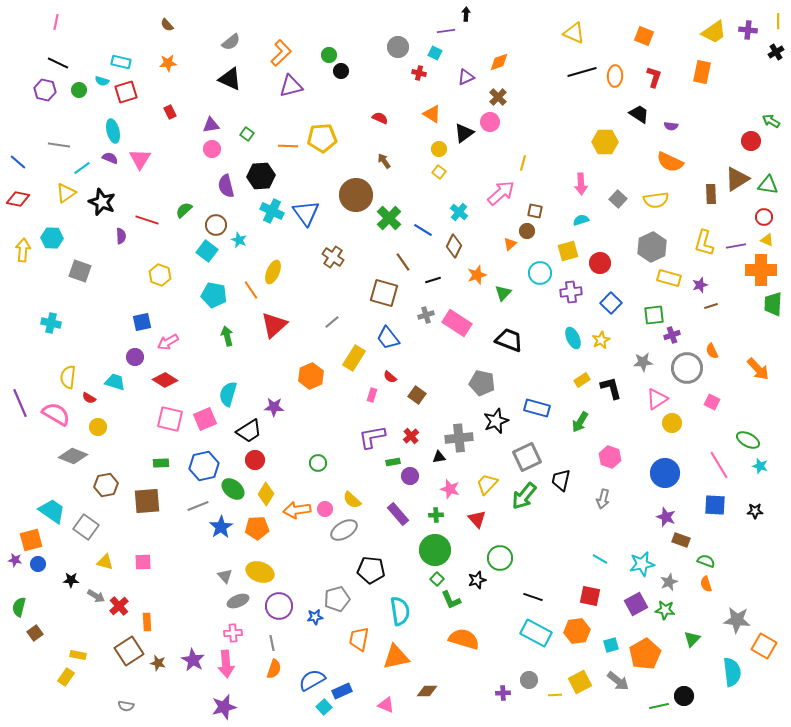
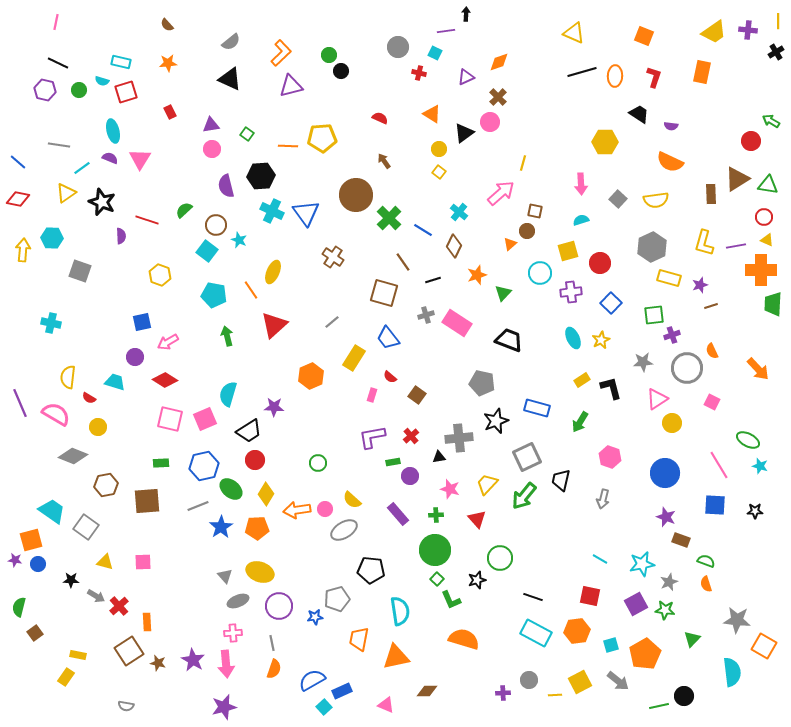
green ellipse at (233, 489): moved 2 px left
